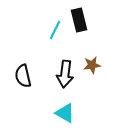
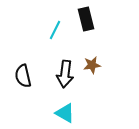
black rectangle: moved 7 px right, 1 px up
